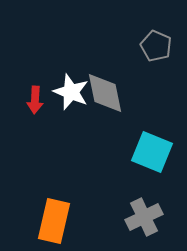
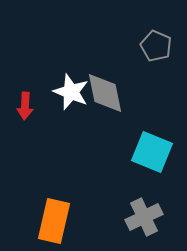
red arrow: moved 10 px left, 6 px down
